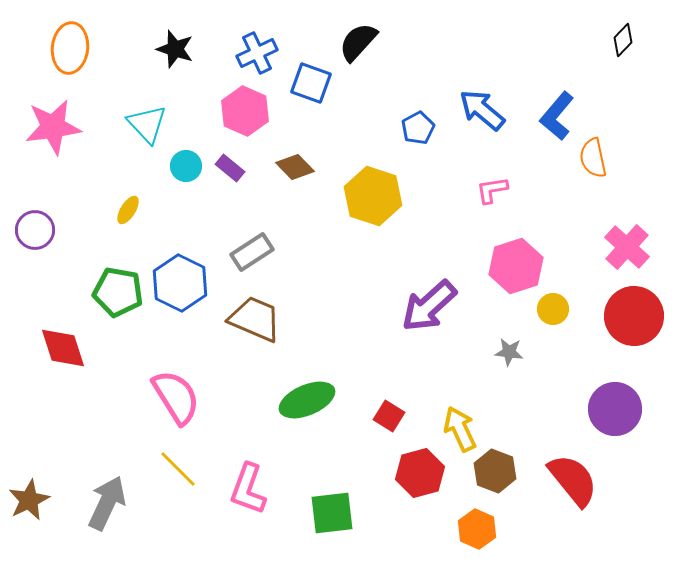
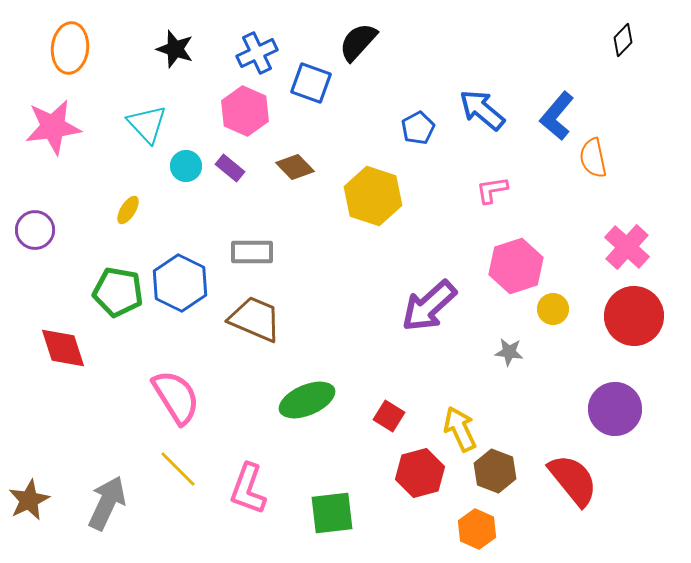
gray rectangle at (252, 252): rotated 33 degrees clockwise
